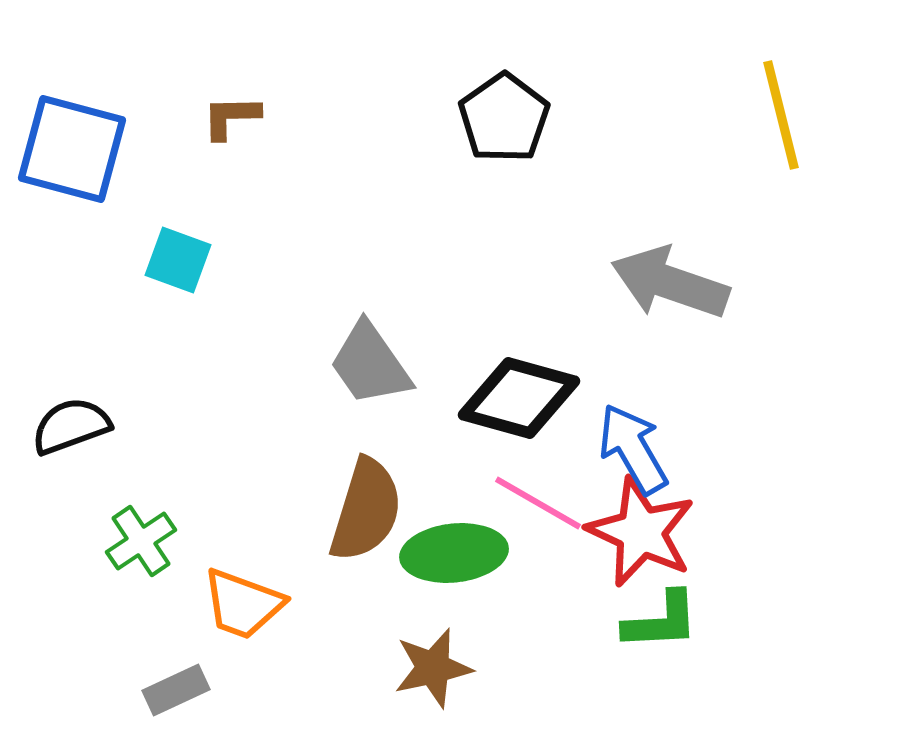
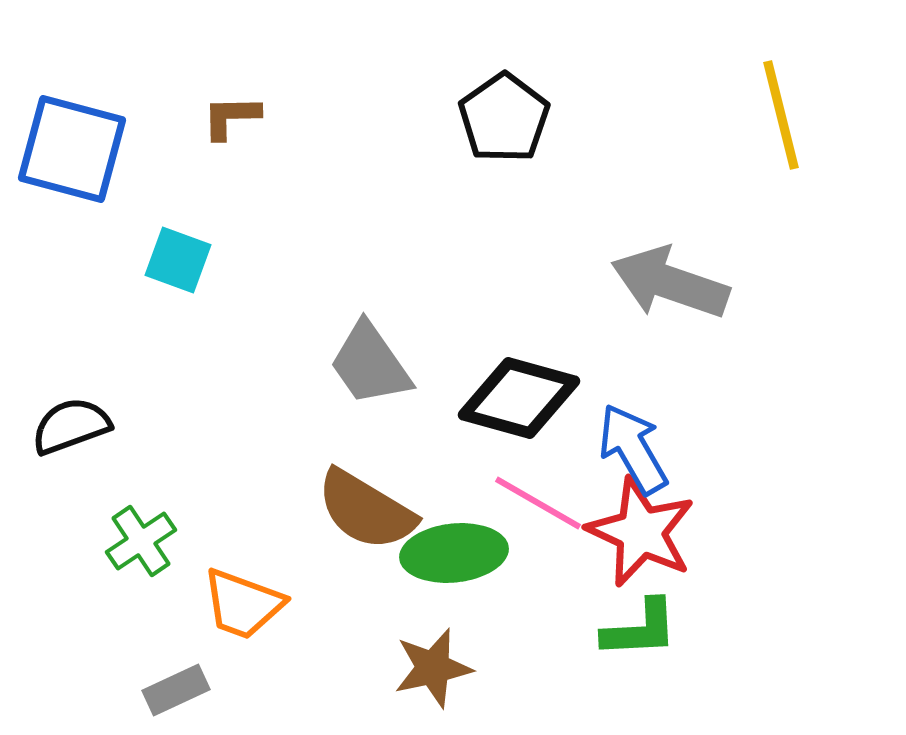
brown semicircle: rotated 104 degrees clockwise
green L-shape: moved 21 px left, 8 px down
